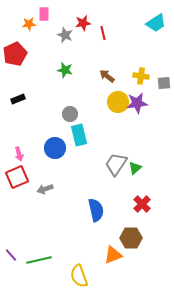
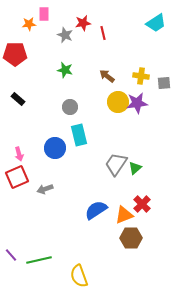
red pentagon: rotated 25 degrees clockwise
black rectangle: rotated 64 degrees clockwise
gray circle: moved 7 px up
blue semicircle: rotated 110 degrees counterclockwise
orange triangle: moved 11 px right, 40 px up
